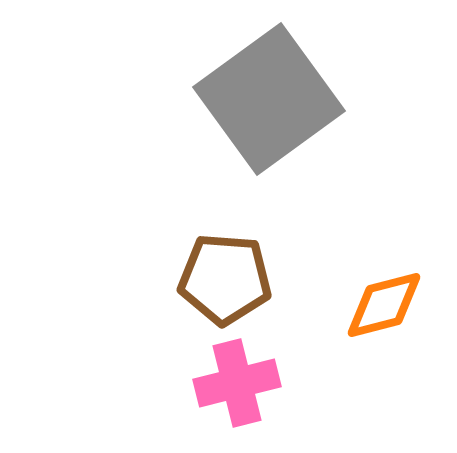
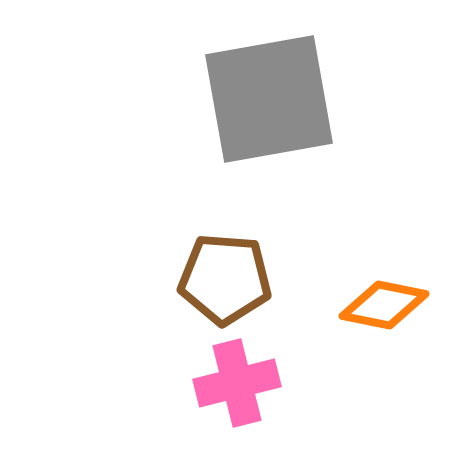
gray square: rotated 26 degrees clockwise
orange diamond: rotated 26 degrees clockwise
